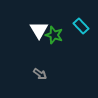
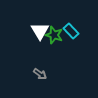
cyan rectangle: moved 10 px left, 5 px down
white triangle: moved 1 px right, 1 px down
